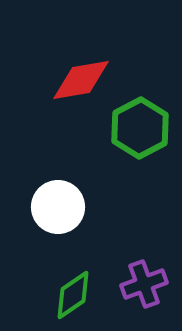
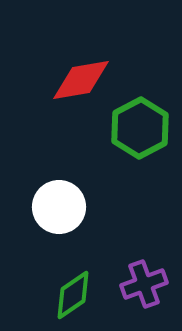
white circle: moved 1 px right
